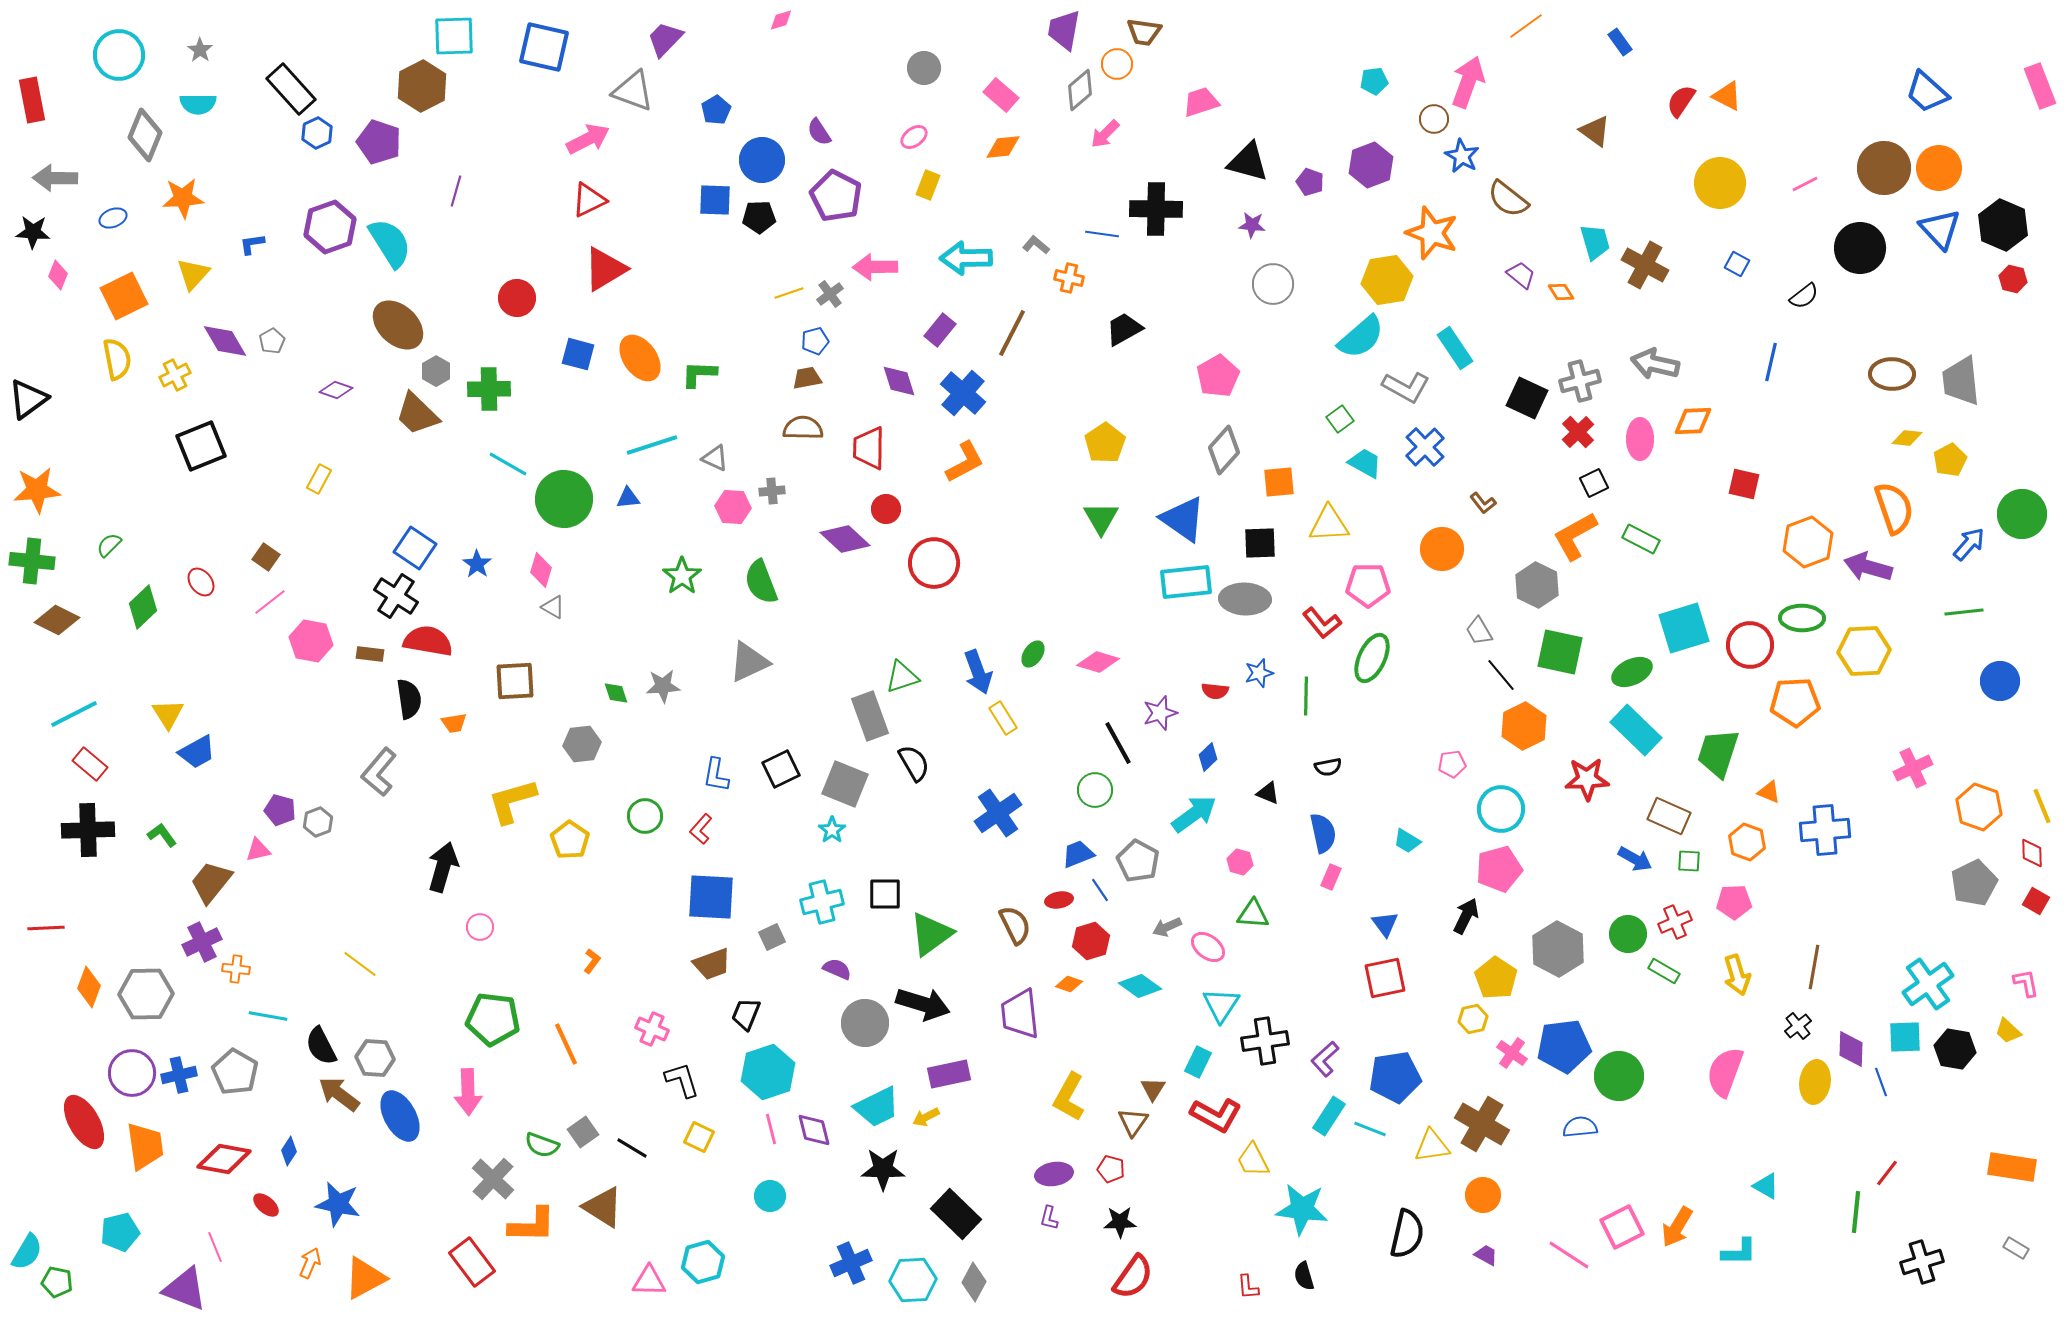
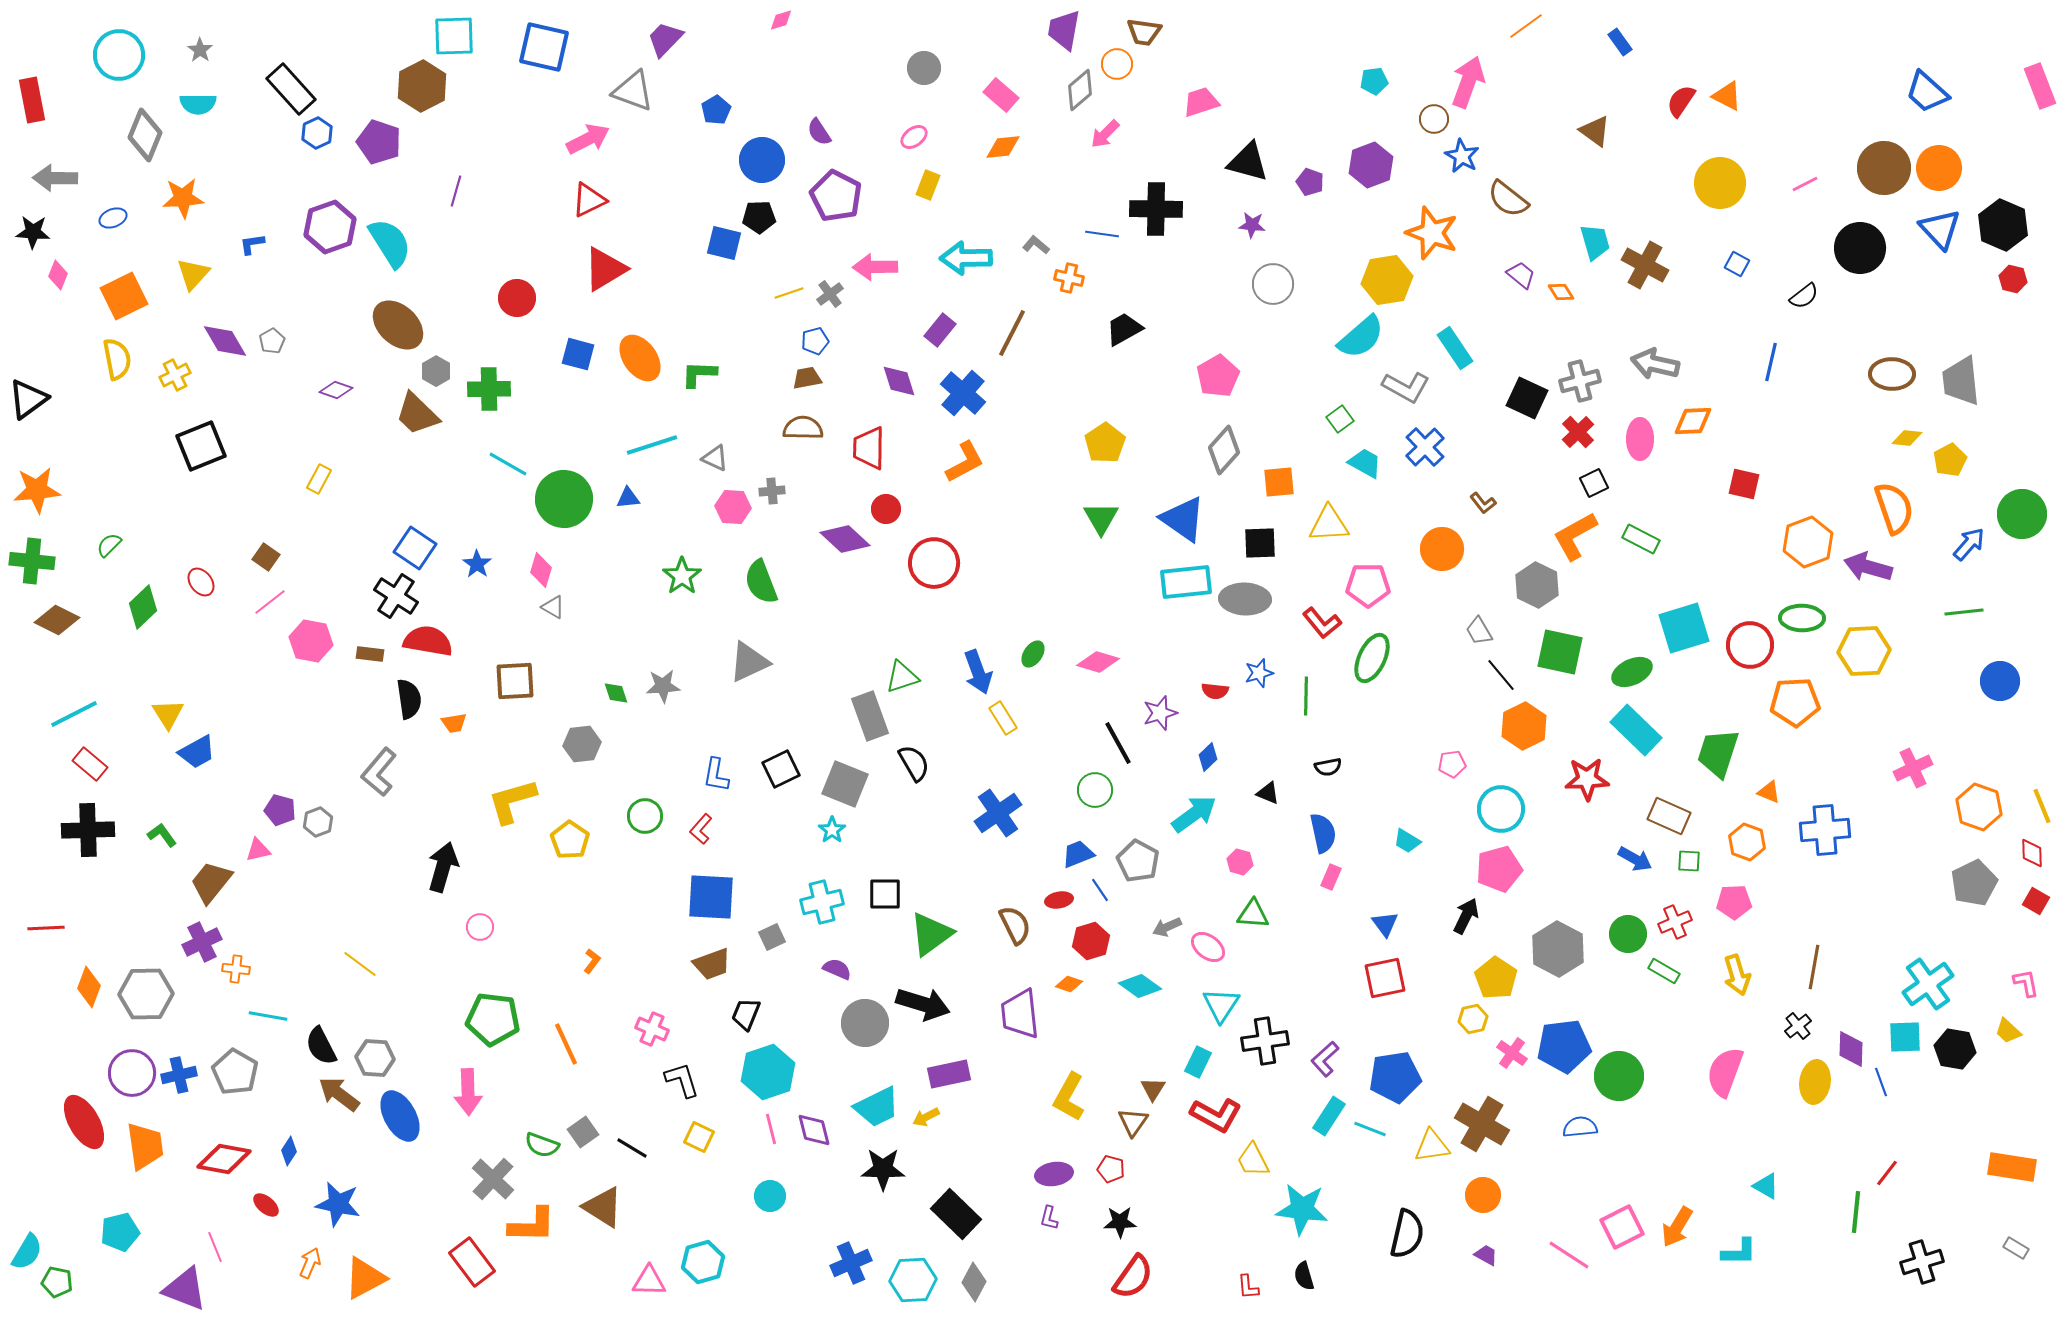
blue square at (715, 200): moved 9 px right, 43 px down; rotated 12 degrees clockwise
